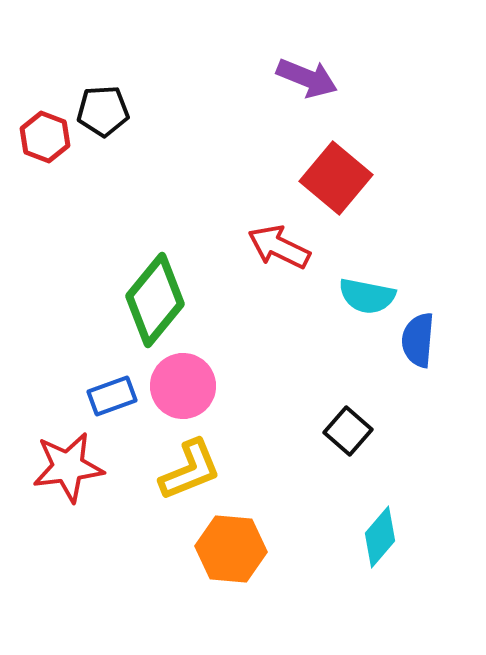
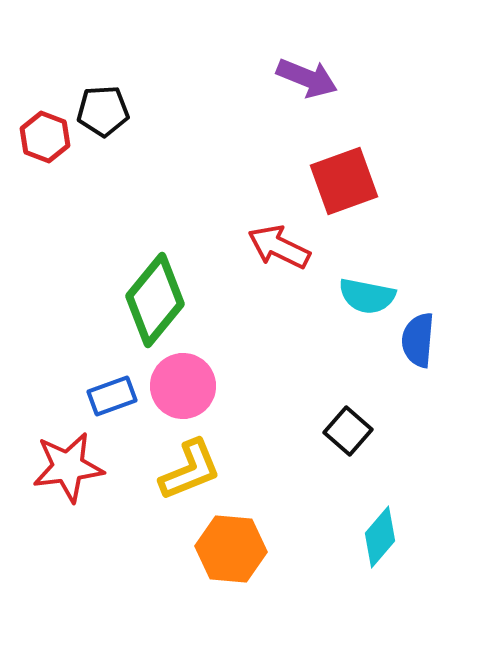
red square: moved 8 px right, 3 px down; rotated 30 degrees clockwise
